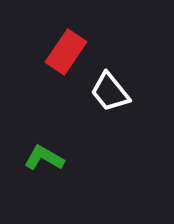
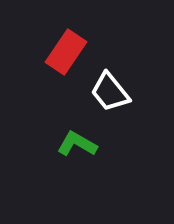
green L-shape: moved 33 px right, 14 px up
